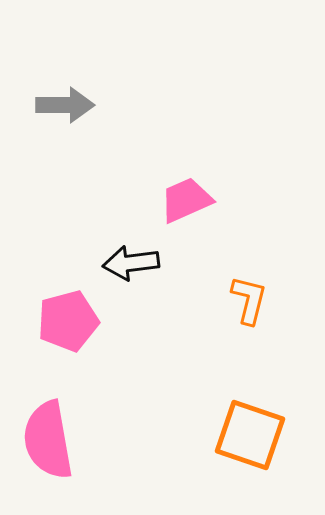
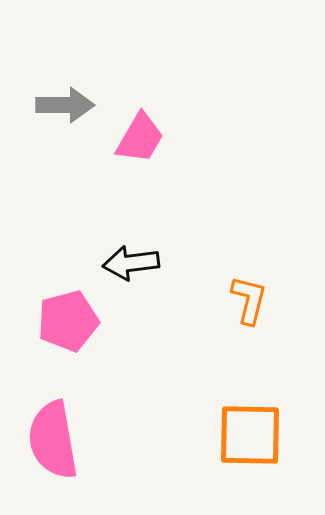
pink trapezoid: moved 46 px left, 62 px up; rotated 144 degrees clockwise
orange square: rotated 18 degrees counterclockwise
pink semicircle: moved 5 px right
